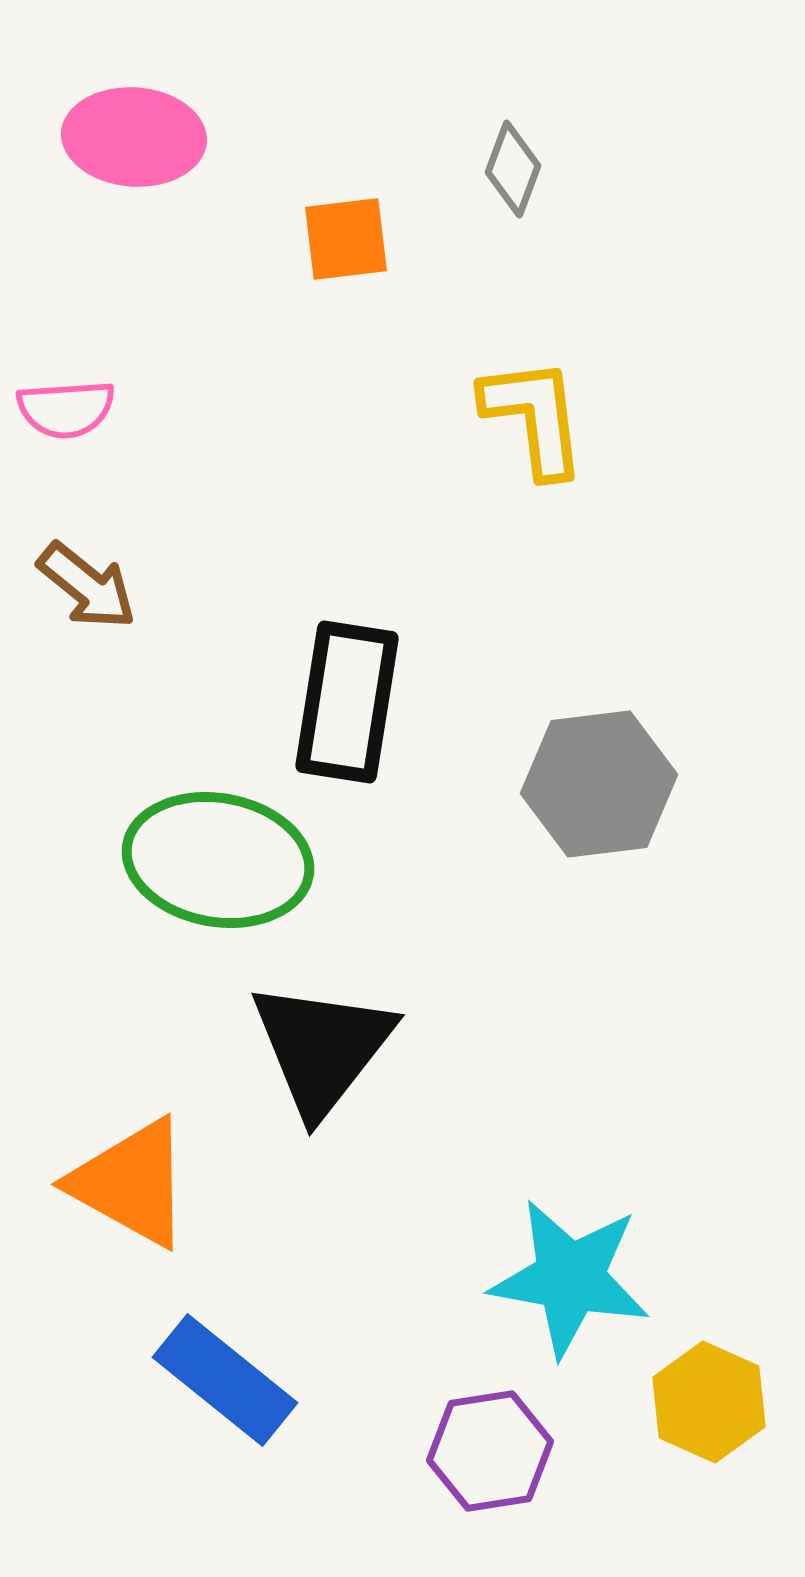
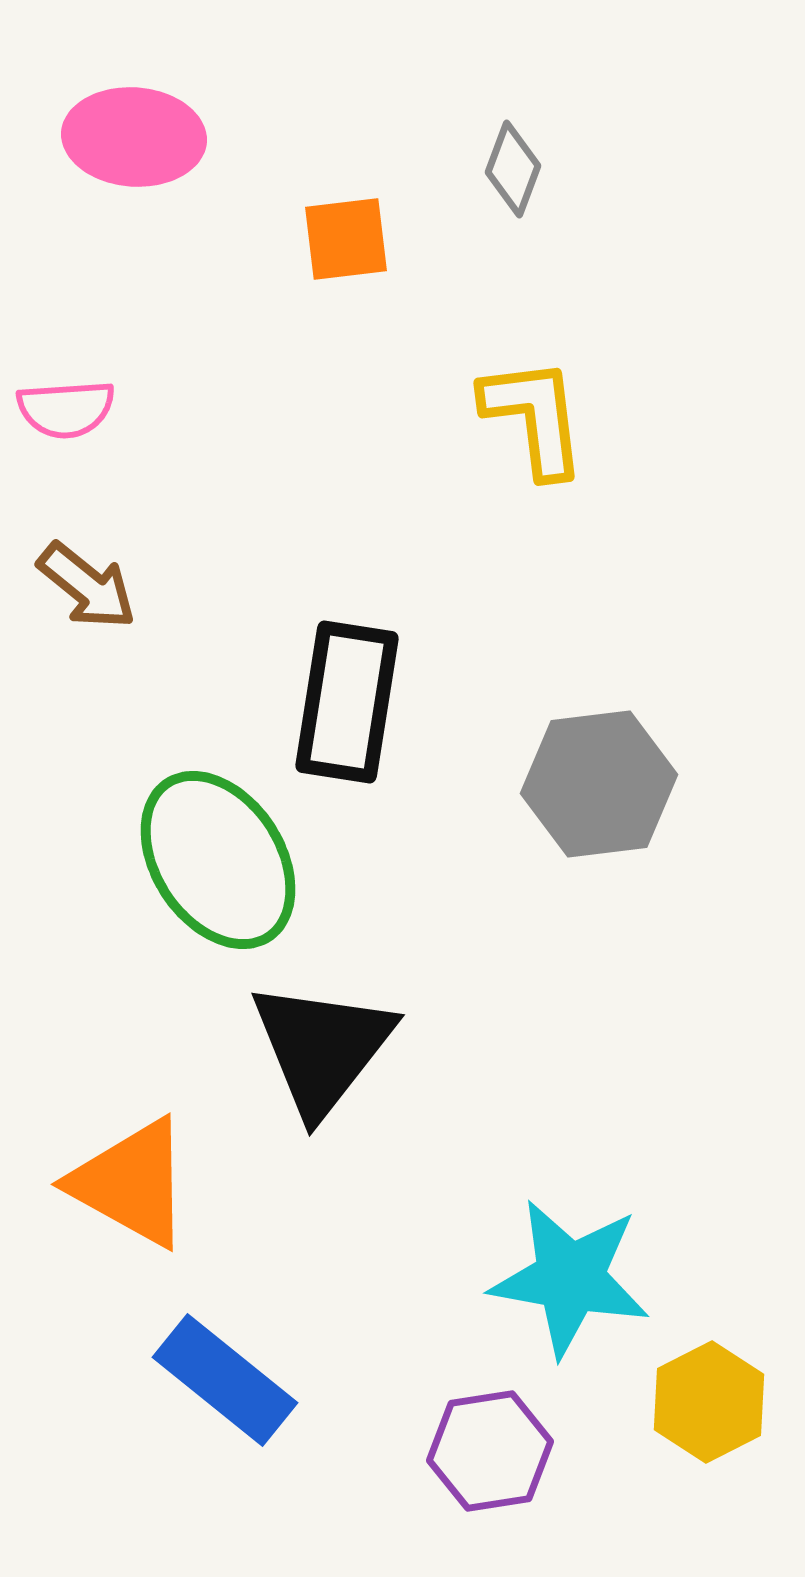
green ellipse: rotated 47 degrees clockwise
yellow hexagon: rotated 9 degrees clockwise
